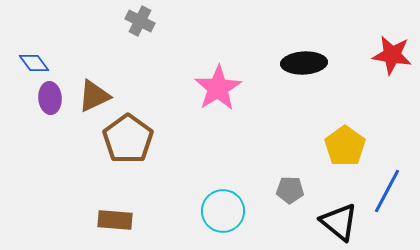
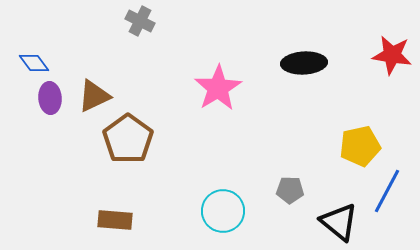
yellow pentagon: moved 15 px right; rotated 24 degrees clockwise
